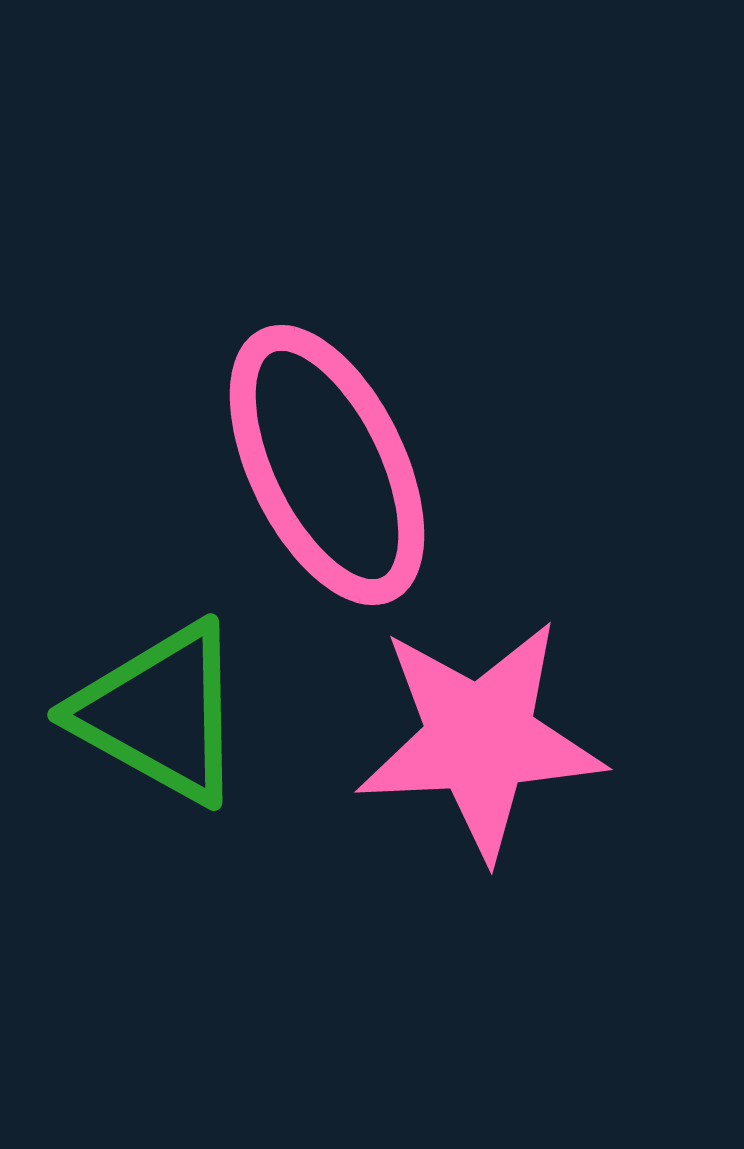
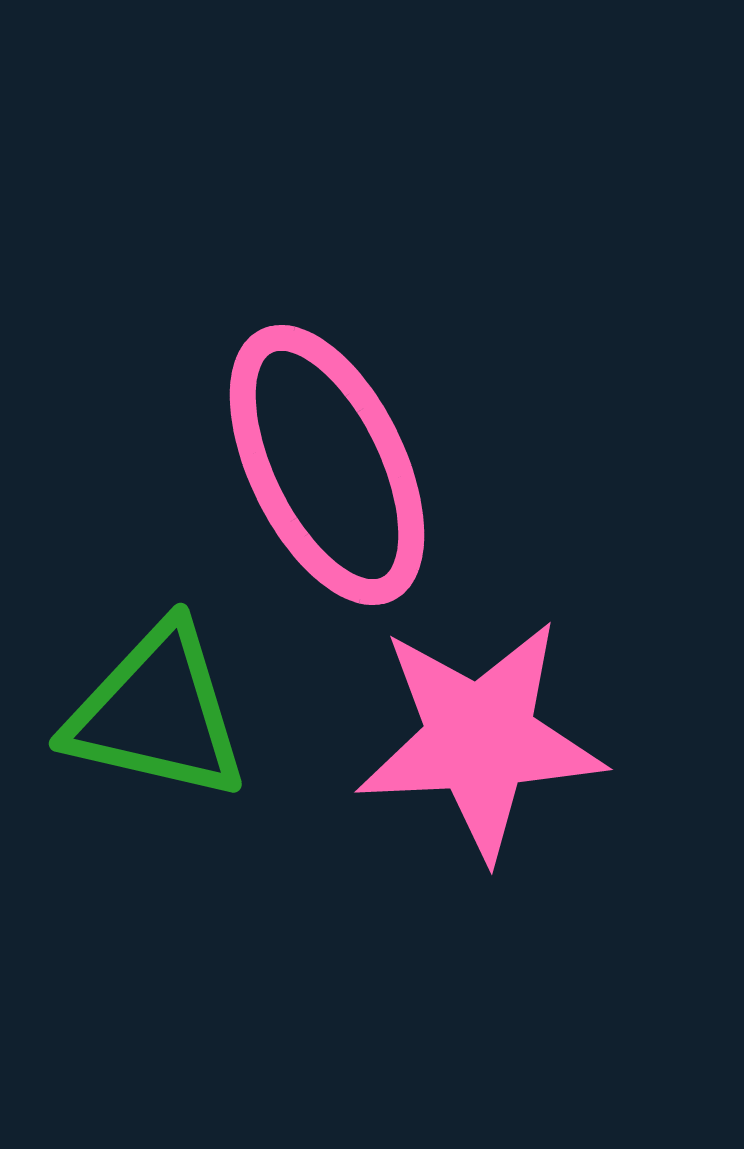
green triangle: moved 3 px left; rotated 16 degrees counterclockwise
